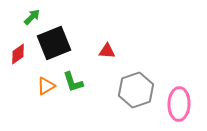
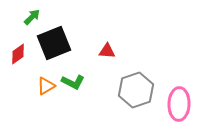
green L-shape: rotated 45 degrees counterclockwise
